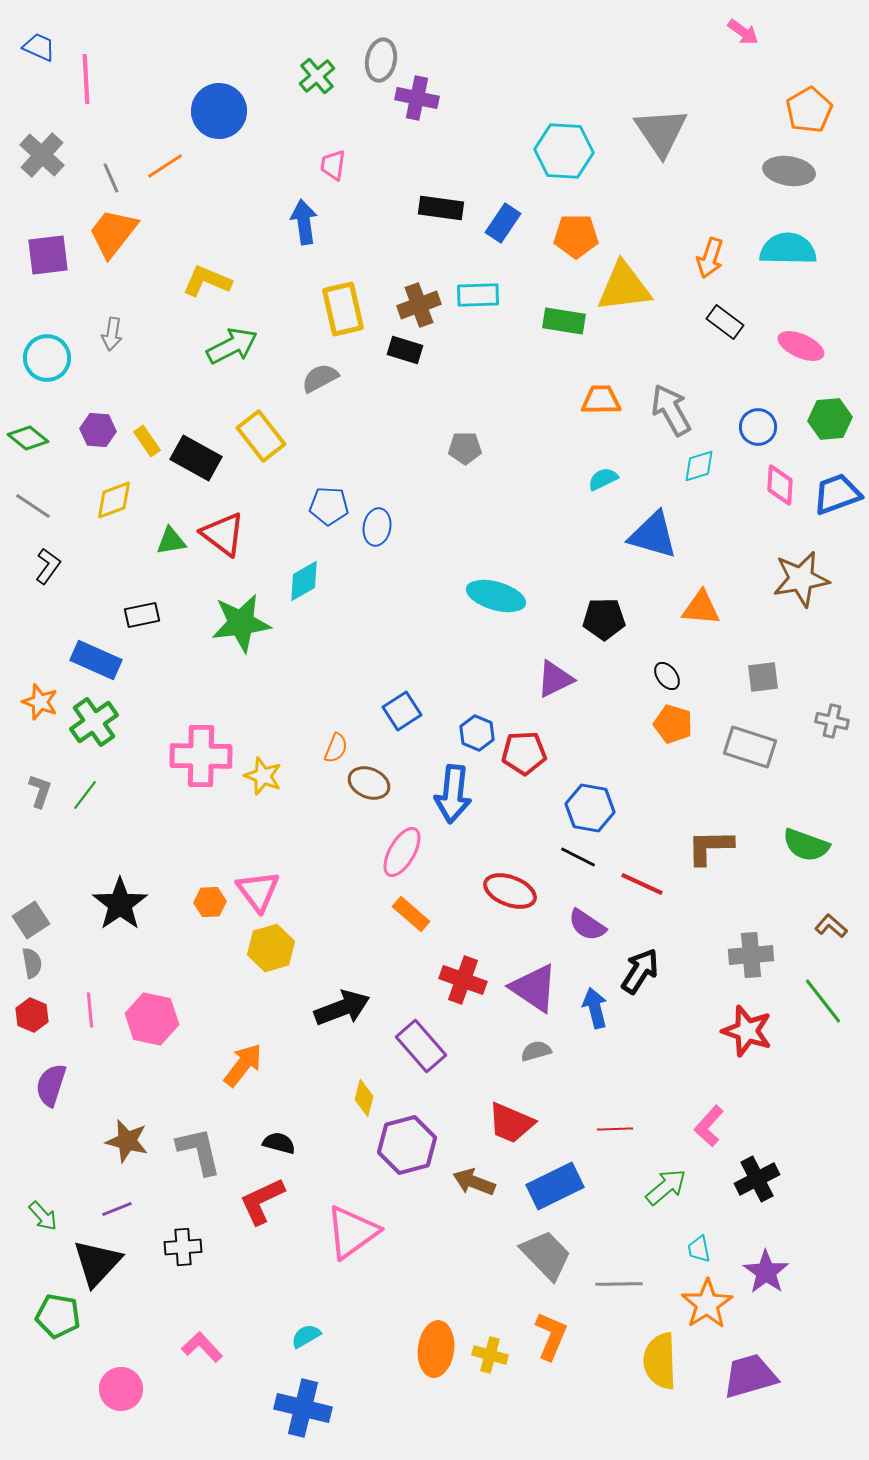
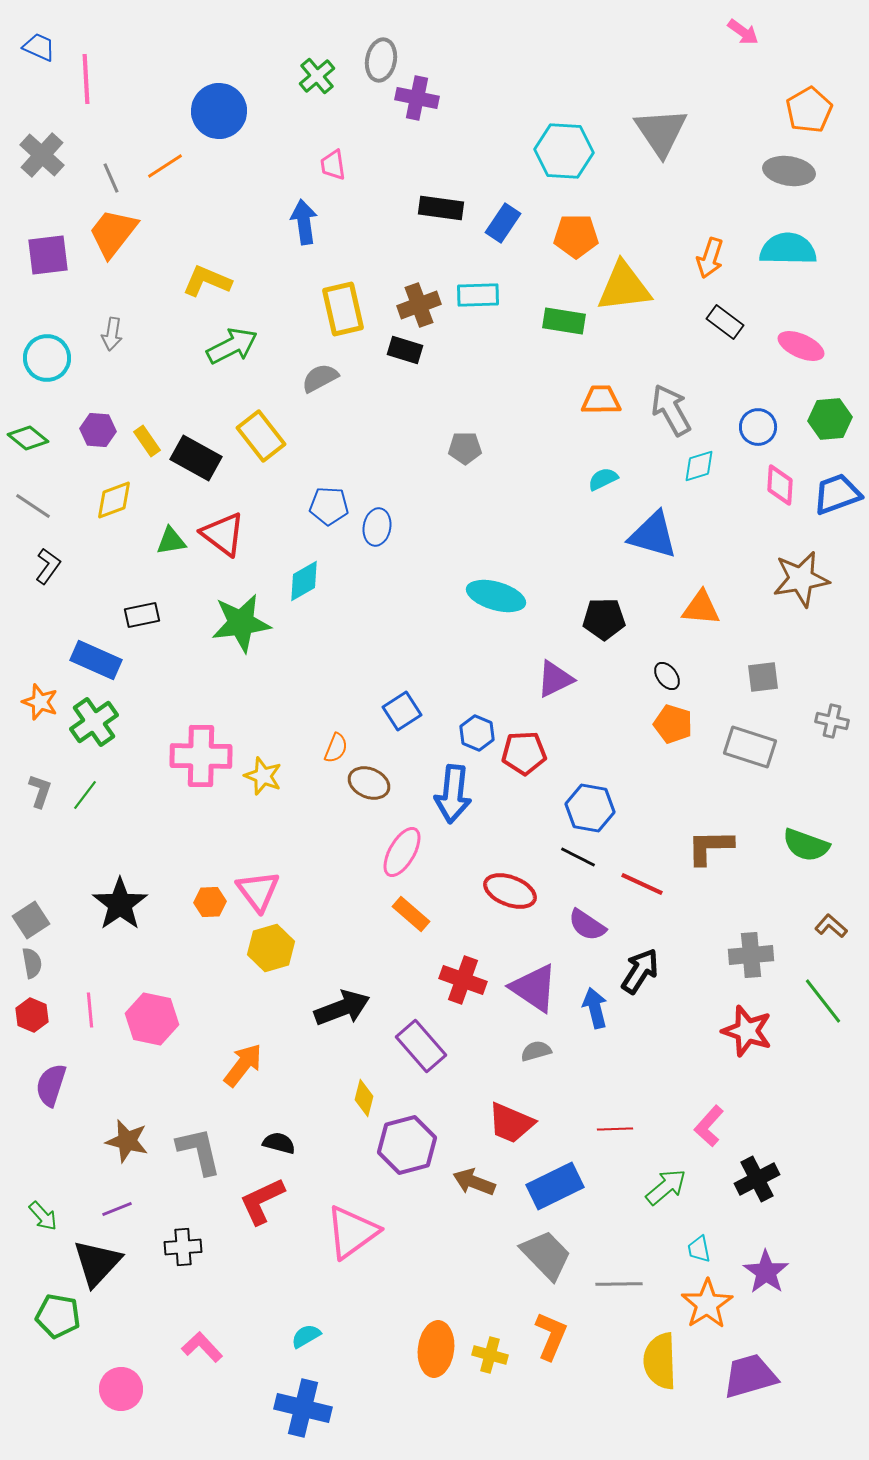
pink trapezoid at (333, 165): rotated 16 degrees counterclockwise
